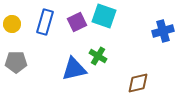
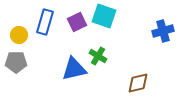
yellow circle: moved 7 px right, 11 px down
